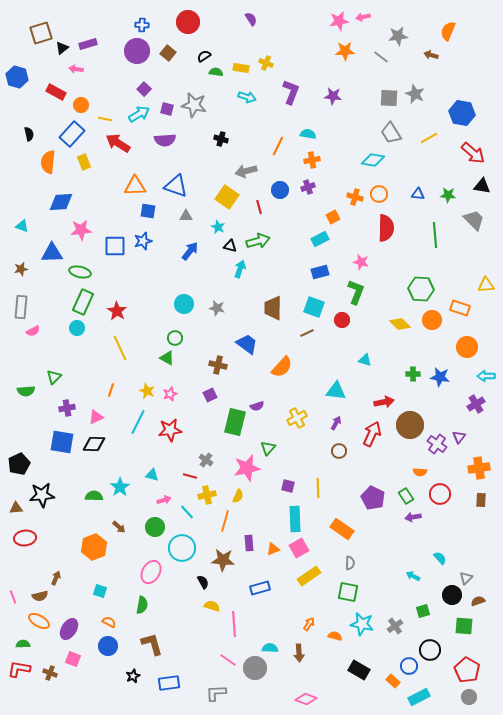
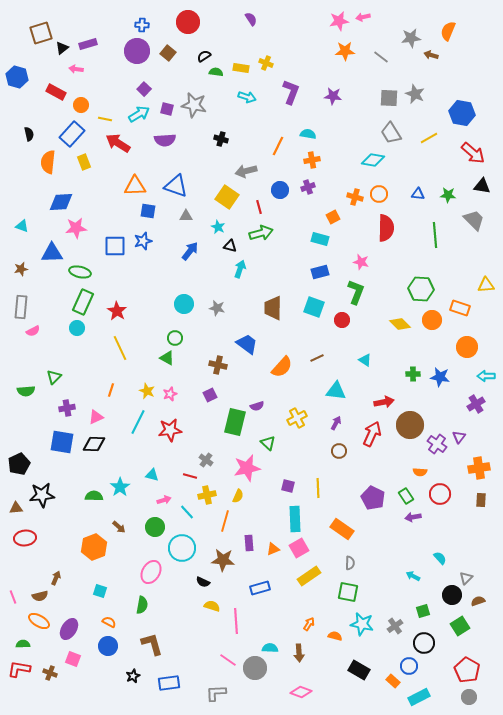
gray star at (398, 36): moved 13 px right, 2 px down
pink star at (81, 230): moved 5 px left, 2 px up
cyan rectangle at (320, 239): rotated 42 degrees clockwise
green arrow at (258, 241): moved 3 px right, 8 px up
brown line at (307, 333): moved 10 px right, 25 px down
cyan triangle at (365, 360): rotated 16 degrees clockwise
green triangle at (268, 448): moved 5 px up; rotated 28 degrees counterclockwise
black semicircle at (203, 582): rotated 144 degrees clockwise
pink line at (234, 624): moved 2 px right, 3 px up
green square at (464, 626): moved 4 px left; rotated 36 degrees counterclockwise
black circle at (430, 650): moved 6 px left, 7 px up
pink diamond at (306, 699): moved 5 px left, 7 px up
